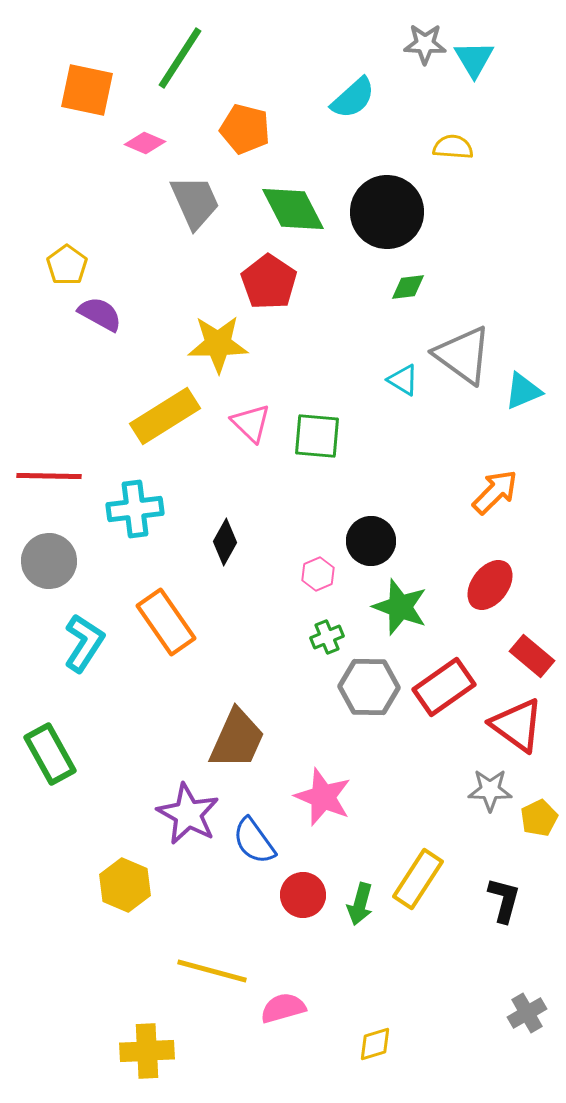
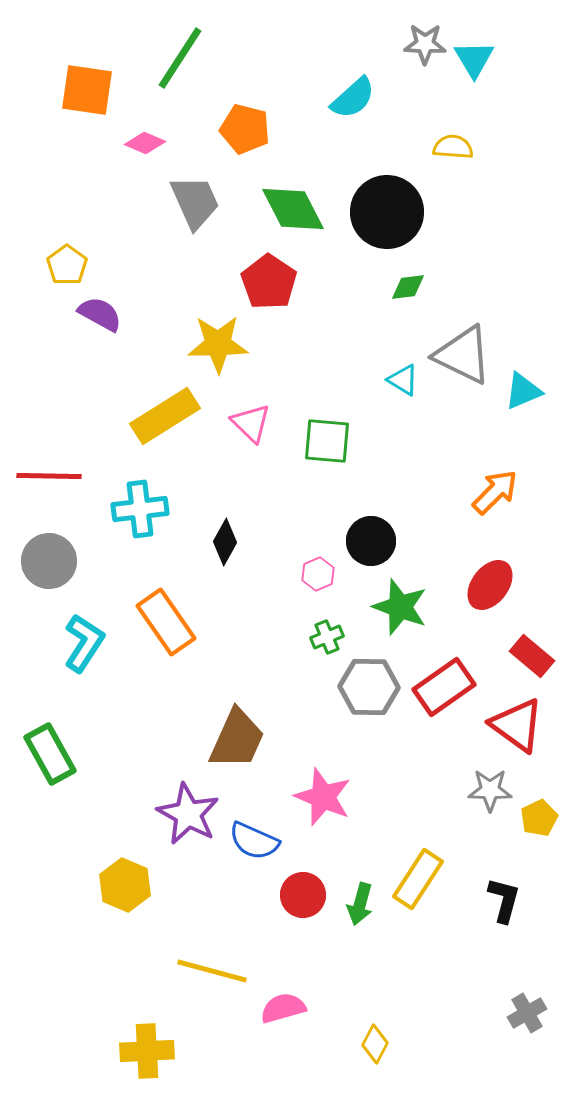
orange square at (87, 90): rotated 4 degrees counterclockwise
gray triangle at (463, 355): rotated 10 degrees counterclockwise
green square at (317, 436): moved 10 px right, 5 px down
cyan cross at (135, 509): moved 5 px right
blue semicircle at (254, 841): rotated 30 degrees counterclockwise
yellow diamond at (375, 1044): rotated 45 degrees counterclockwise
